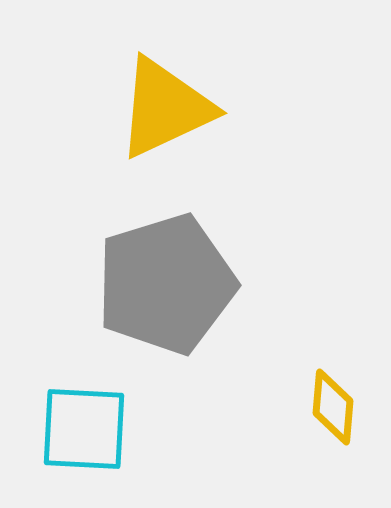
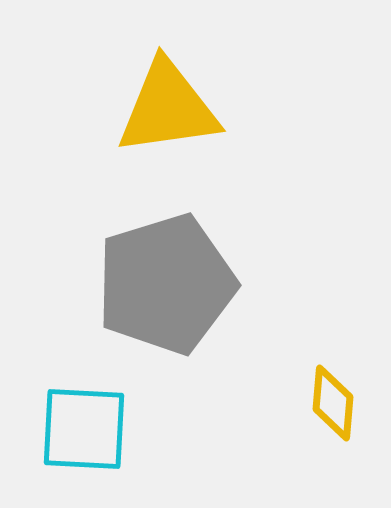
yellow triangle: moved 3 px right; rotated 17 degrees clockwise
yellow diamond: moved 4 px up
